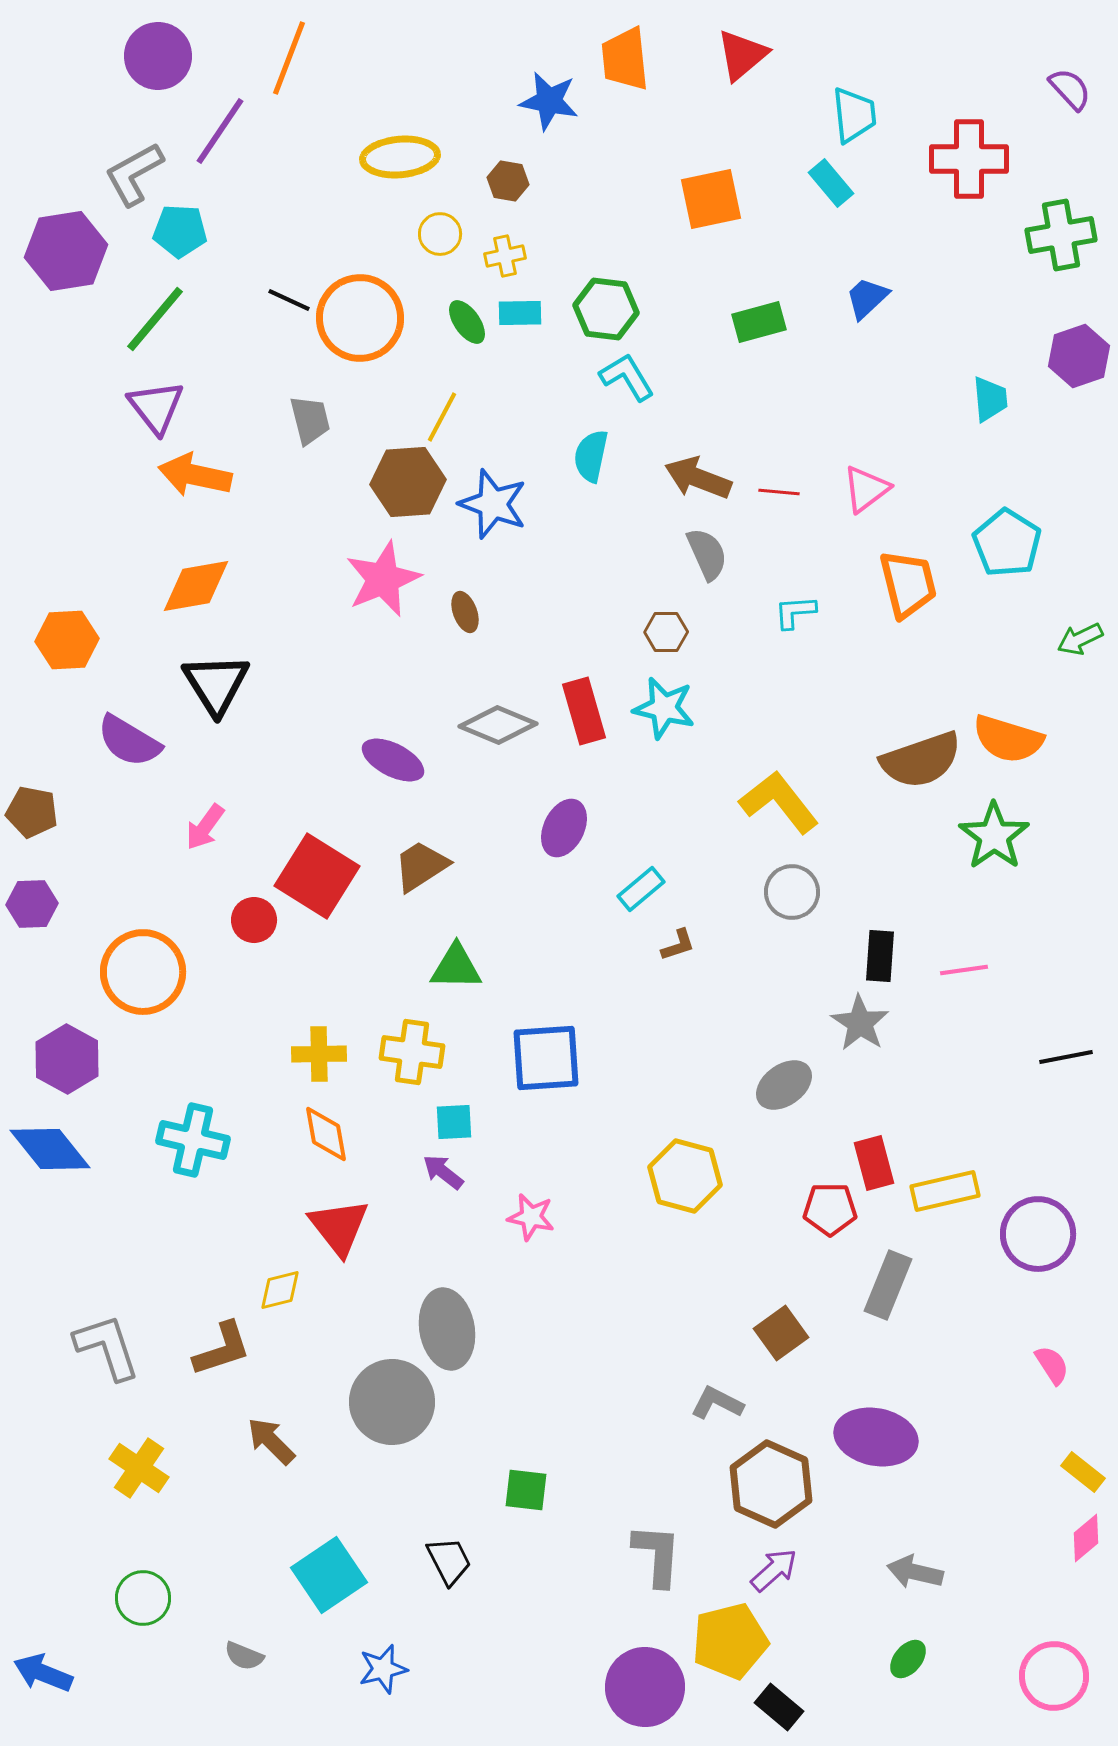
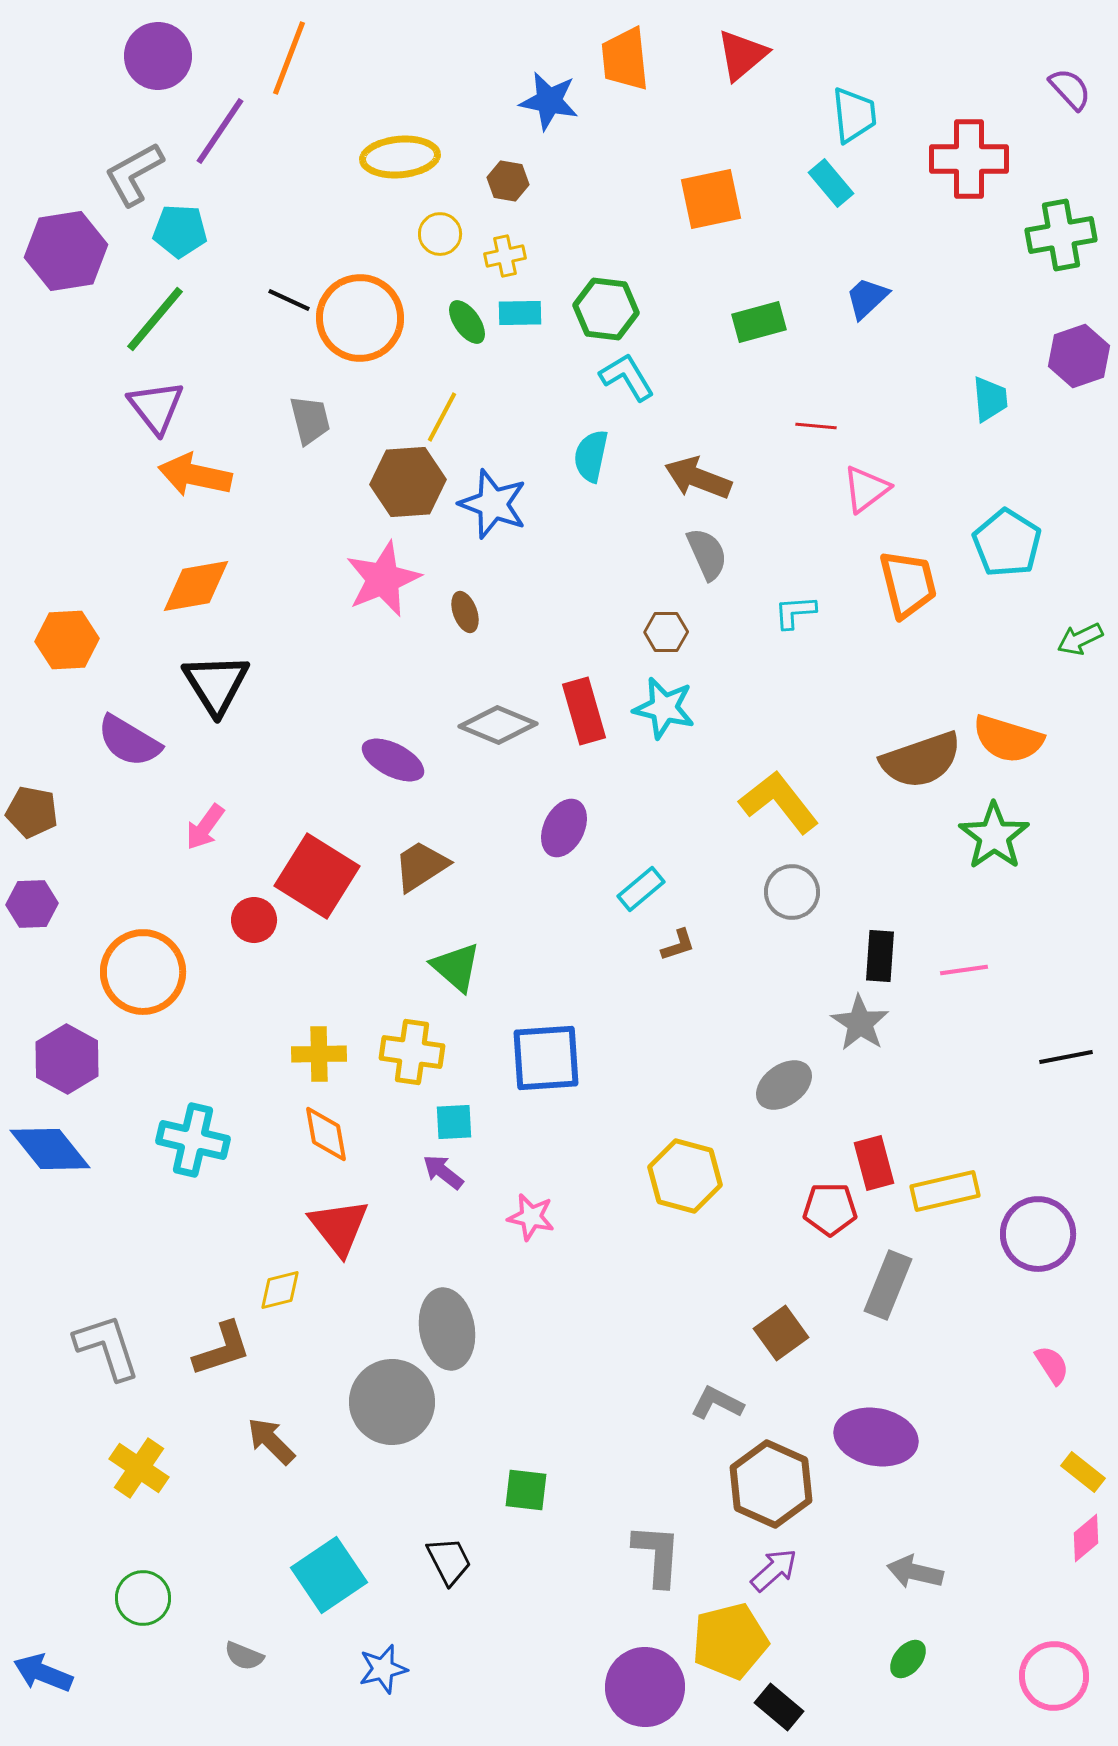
red line at (779, 492): moved 37 px right, 66 px up
green triangle at (456, 967): rotated 40 degrees clockwise
